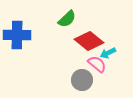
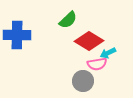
green semicircle: moved 1 px right, 1 px down
red diamond: rotated 8 degrees counterclockwise
pink semicircle: rotated 132 degrees clockwise
gray circle: moved 1 px right, 1 px down
